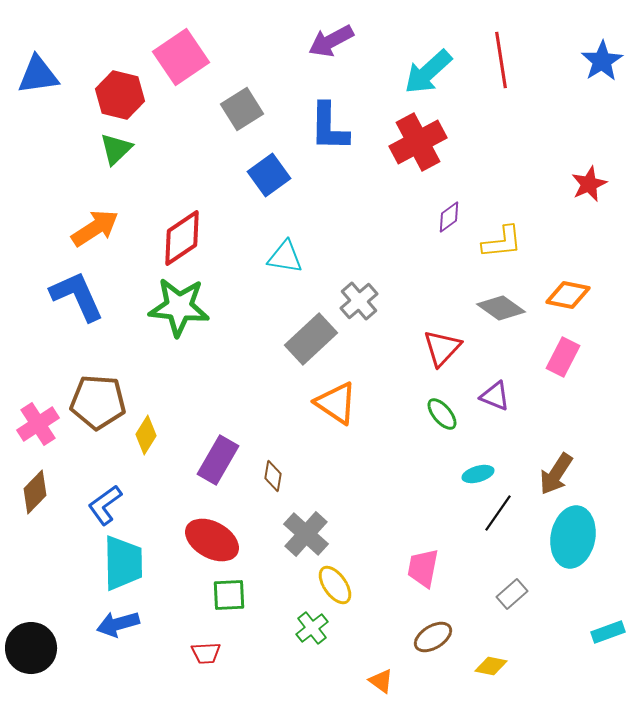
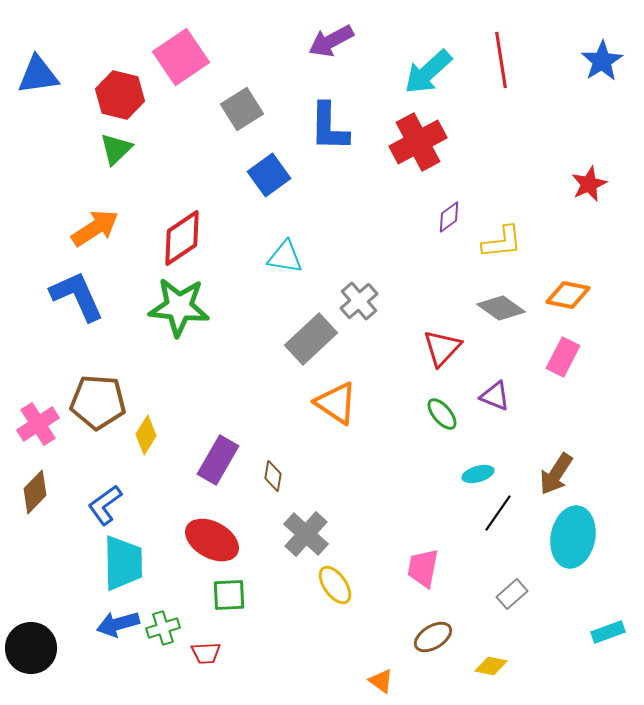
green cross at (312, 628): moved 149 px left; rotated 20 degrees clockwise
